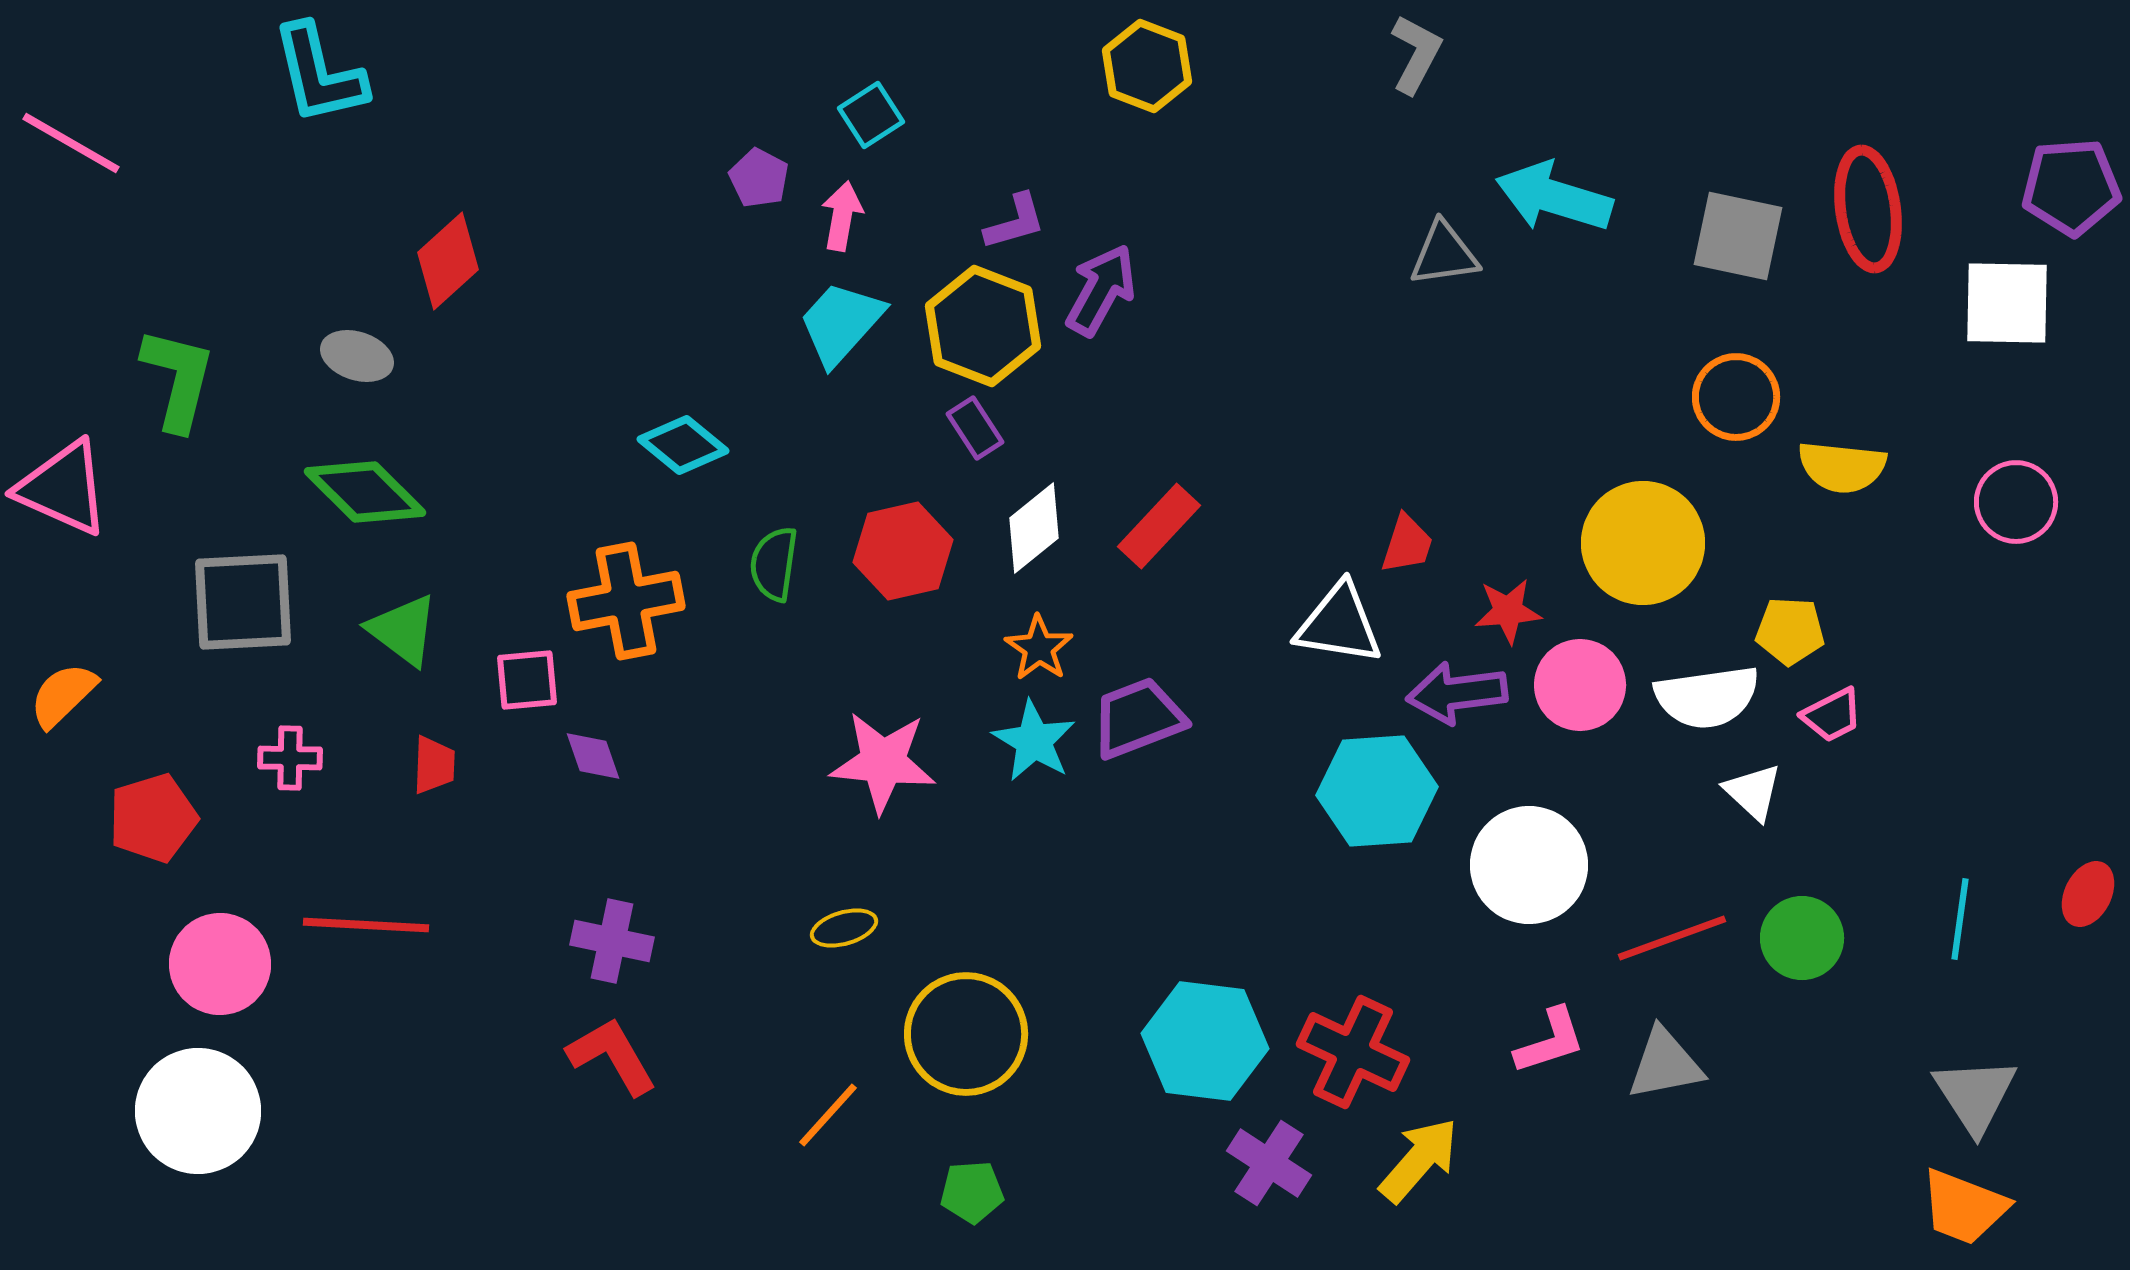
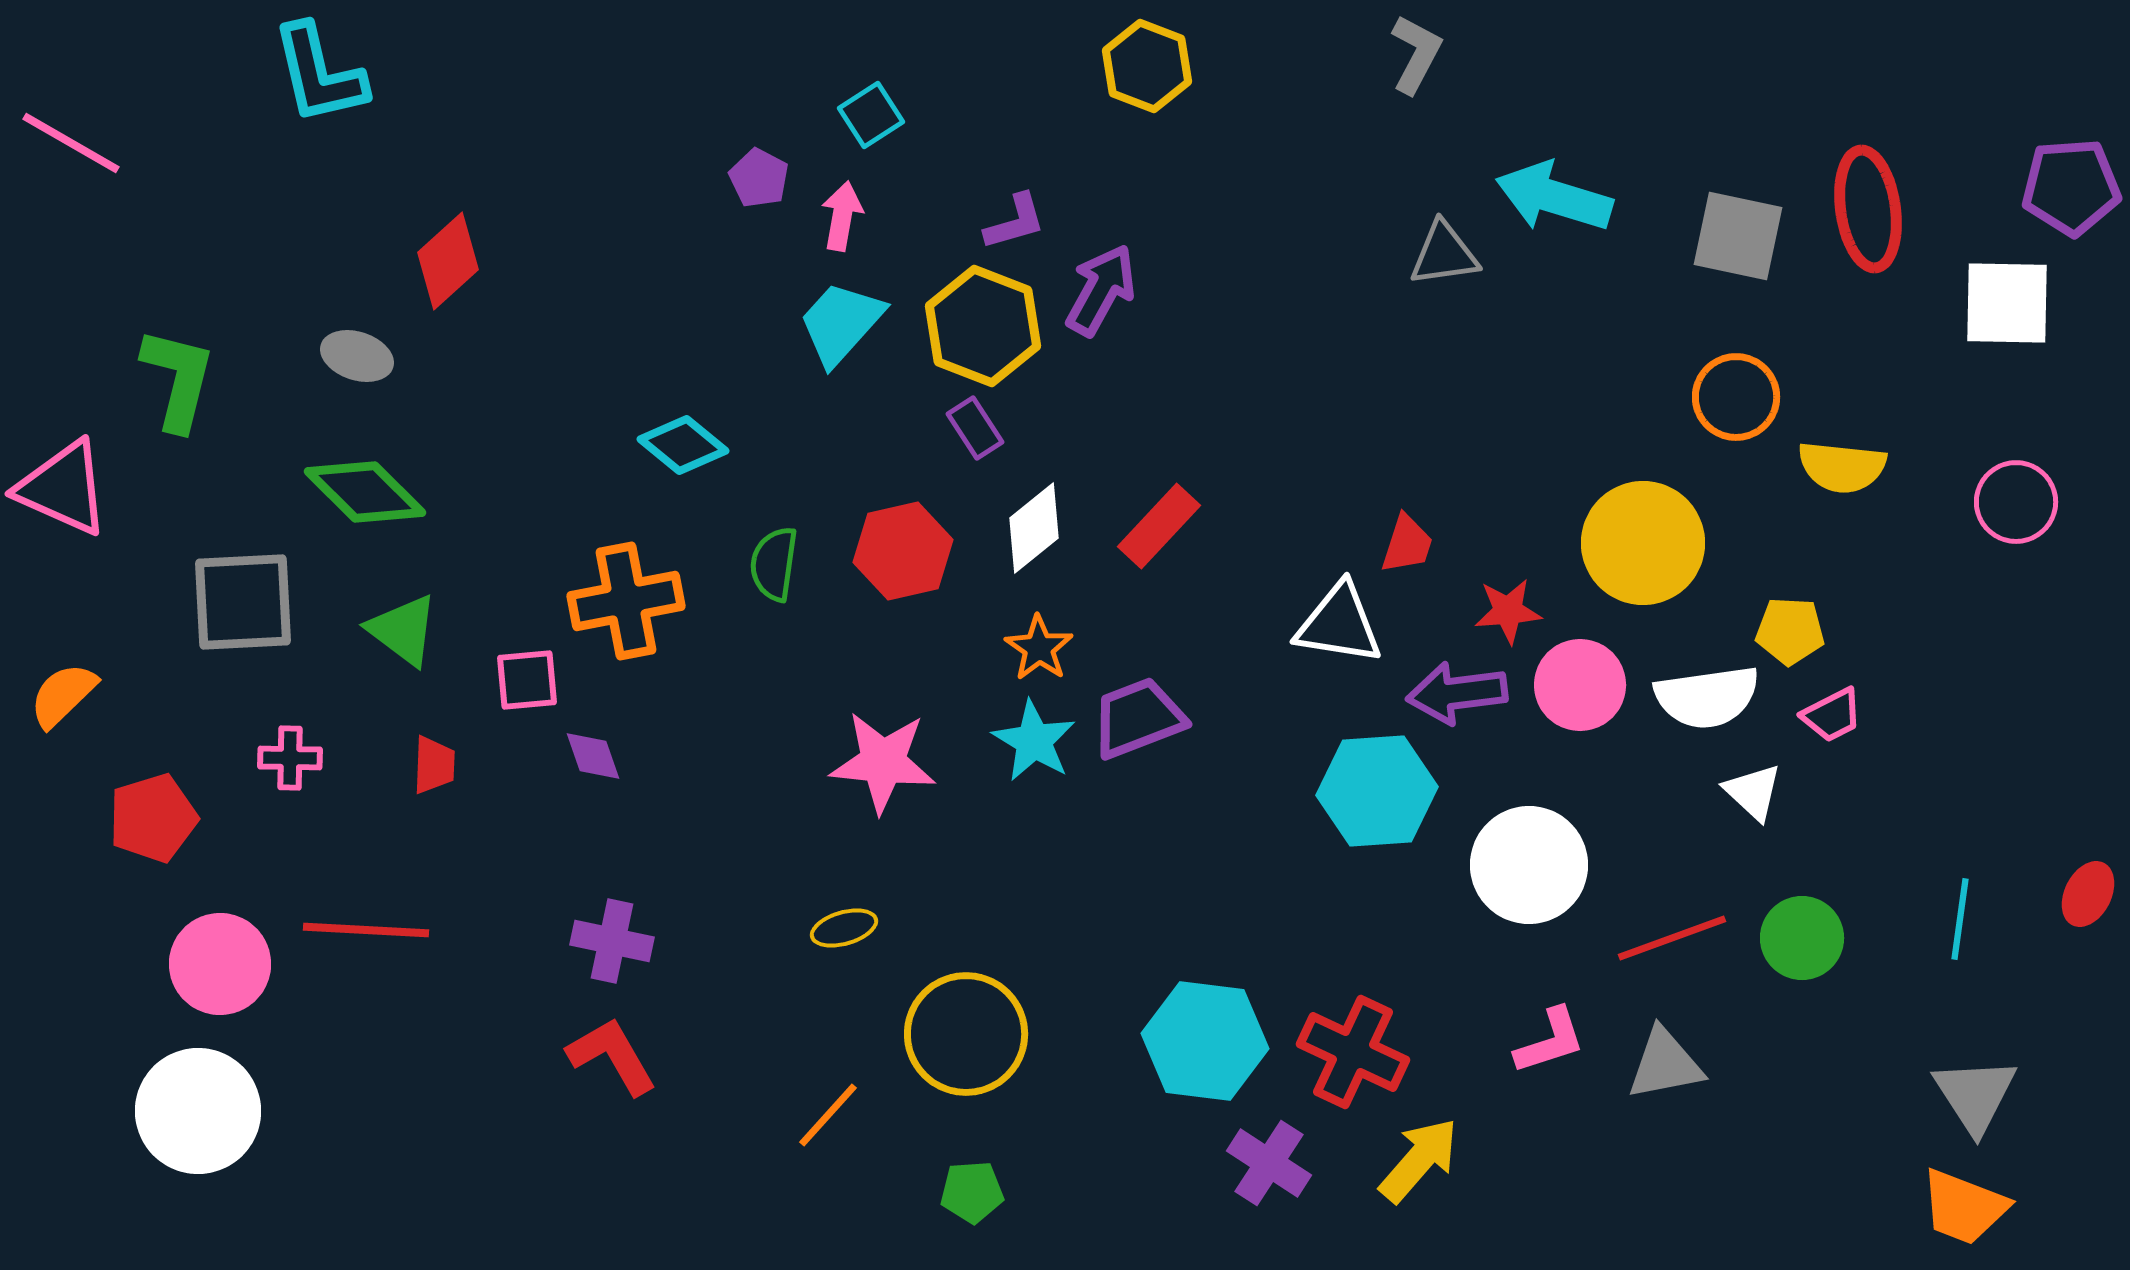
red line at (366, 925): moved 5 px down
